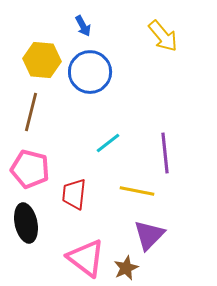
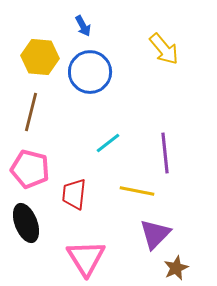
yellow arrow: moved 1 px right, 13 px down
yellow hexagon: moved 2 px left, 3 px up
black ellipse: rotated 9 degrees counterclockwise
purple triangle: moved 6 px right, 1 px up
pink triangle: rotated 21 degrees clockwise
brown star: moved 50 px right
